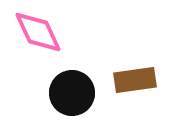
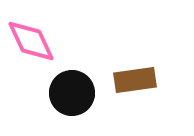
pink diamond: moved 7 px left, 9 px down
